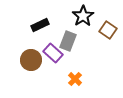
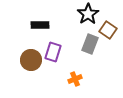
black star: moved 5 px right, 2 px up
black rectangle: rotated 24 degrees clockwise
gray rectangle: moved 22 px right, 3 px down
purple rectangle: moved 1 px up; rotated 66 degrees clockwise
orange cross: rotated 24 degrees clockwise
